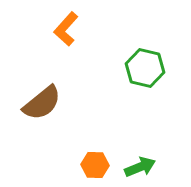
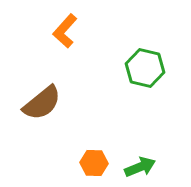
orange L-shape: moved 1 px left, 2 px down
orange hexagon: moved 1 px left, 2 px up
